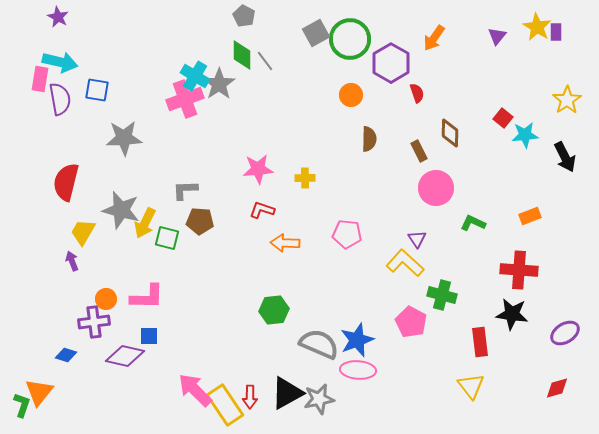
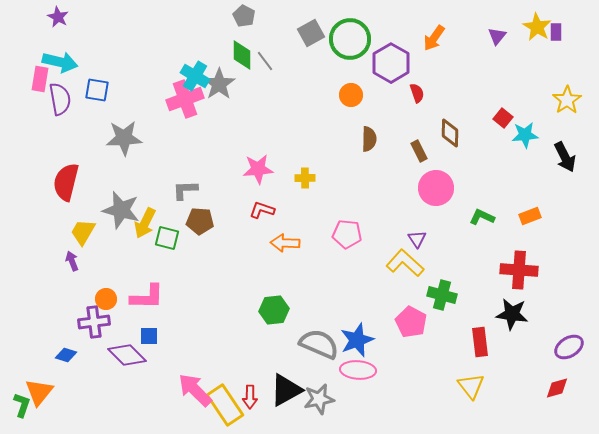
gray square at (316, 33): moved 5 px left
green L-shape at (473, 223): moved 9 px right, 6 px up
purple ellipse at (565, 333): moved 4 px right, 14 px down
purple diamond at (125, 356): moved 2 px right, 1 px up; rotated 33 degrees clockwise
black triangle at (287, 393): moved 1 px left, 3 px up
